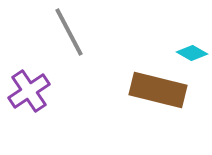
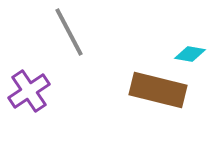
cyan diamond: moved 2 px left, 1 px down; rotated 20 degrees counterclockwise
